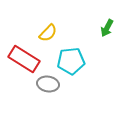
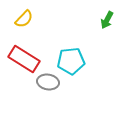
green arrow: moved 8 px up
yellow semicircle: moved 24 px left, 14 px up
gray ellipse: moved 2 px up
